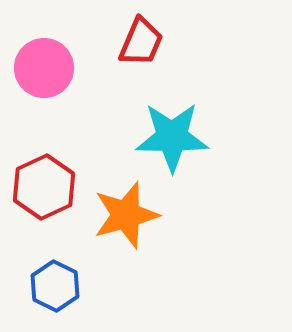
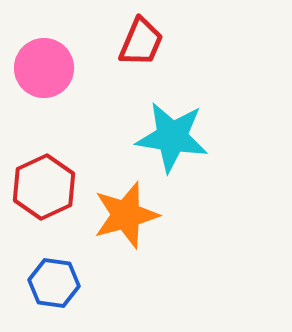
cyan star: rotated 8 degrees clockwise
blue hexagon: moved 1 px left, 3 px up; rotated 18 degrees counterclockwise
